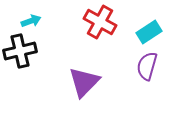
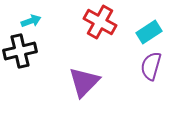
purple semicircle: moved 4 px right
